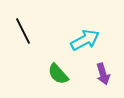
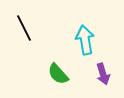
black line: moved 1 px right, 3 px up
cyan arrow: rotated 72 degrees counterclockwise
